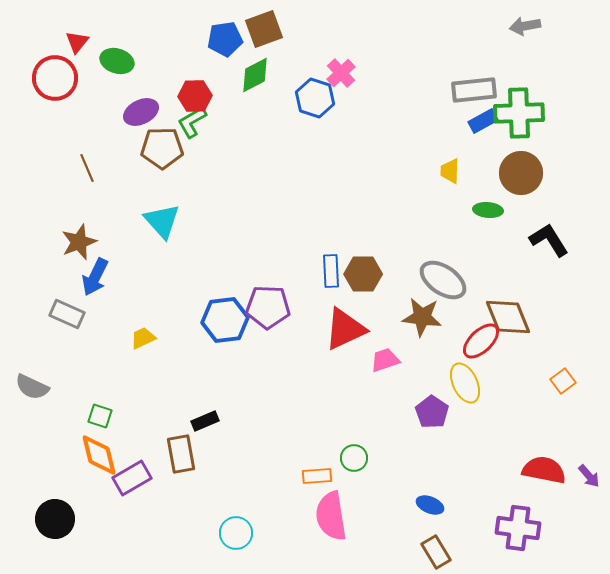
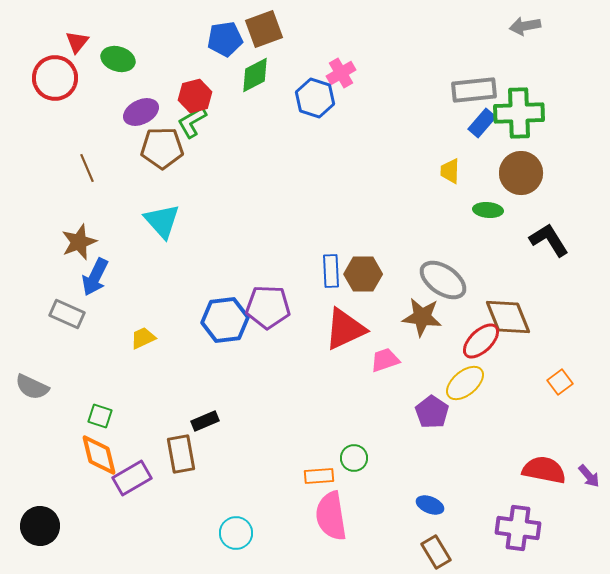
green ellipse at (117, 61): moved 1 px right, 2 px up
pink cross at (341, 73): rotated 12 degrees clockwise
red hexagon at (195, 96): rotated 12 degrees counterclockwise
blue rectangle at (483, 121): moved 1 px left, 2 px down; rotated 20 degrees counterclockwise
orange square at (563, 381): moved 3 px left, 1 px down
yellow ellipse at (465, 383): rotated 75 degrees clockwise
orange rectangle at (317, 476): moved 2 px right
black circle at (55, 519): moved 15 px left, 7 px down
